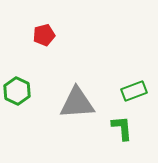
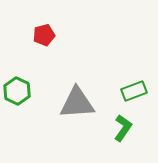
green L-shape: moved 1 px right; rotated 40 degrees clockwise
